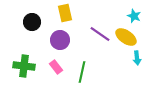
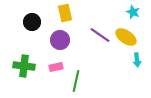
cyan star: moved 1 px left, 4 px up
purple line: moved 1 px down
cyan arrow: moved 2 px down
pink rectangle: rotated 64 degrees counterclockwise
green line: moved 6 px left, 9 px down
